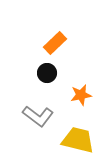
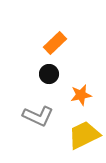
black circle: moved 2 px right, 1 px down
gray L-shape: rotated 12 degrees counterclockwise
yellow trapezoid: moved 6 px right, 5 px up; rotated 40 degrees counterclockwise
